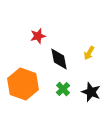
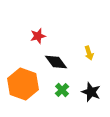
yellow arrow: rotated 48 degrees counterclockwise
black diamond: moved 3 px left, 3 px down; rotated 25 degrees counterclockwise
green cross: moved 1 px left, 1 px down
